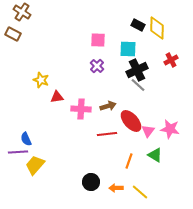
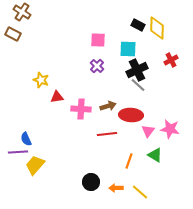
red ellipse: moved 6 px up; rotated 45 degrees counterclockwise
